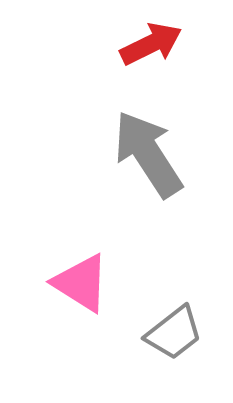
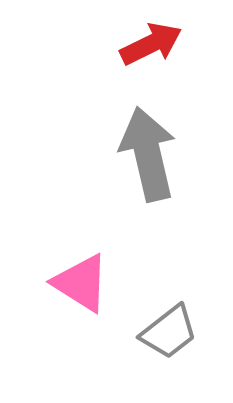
gray arrow: rotated 20 degrees clockwise
gray trapezoid: moved 5 px left, 1 px up
